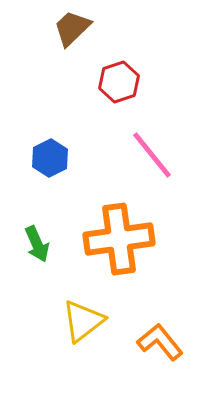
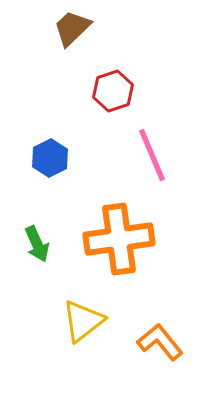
red hexagon: moved 6 px left, 9 px down
pink line: rotated 16 degrees clockwise
